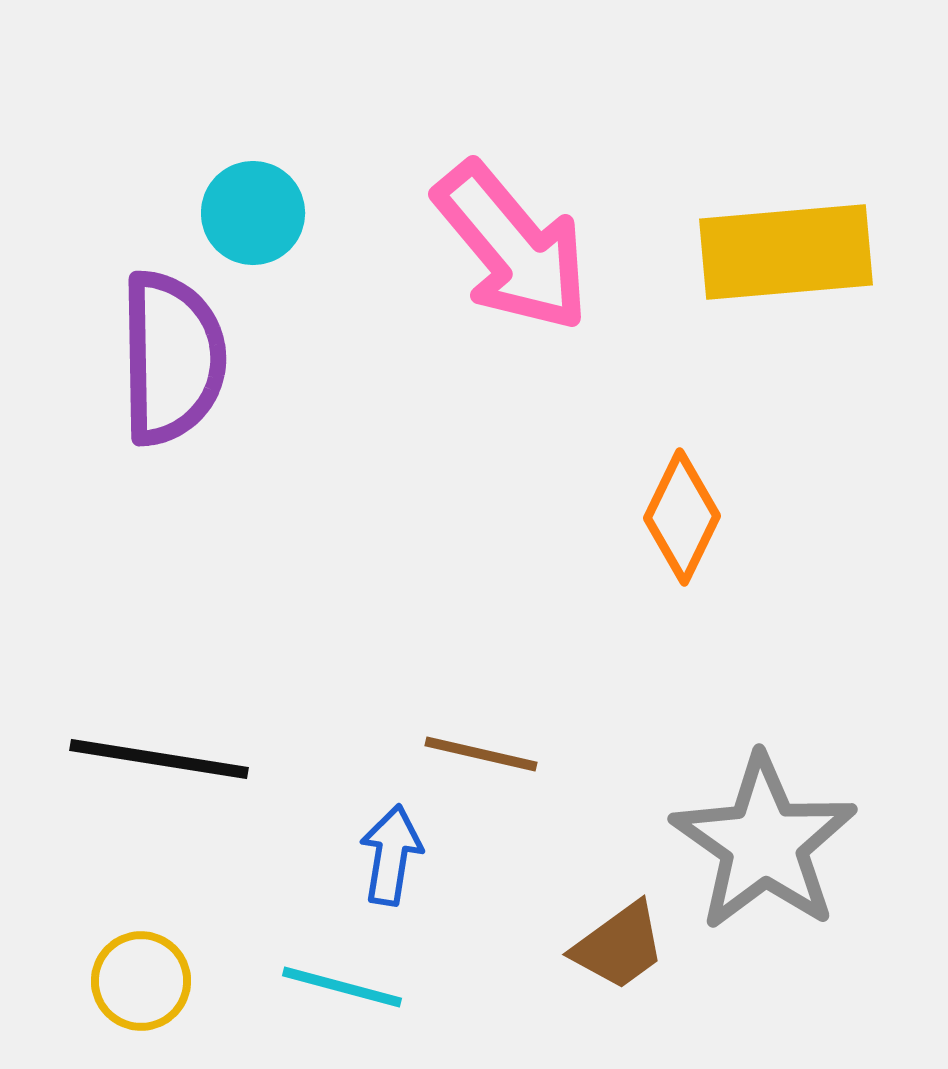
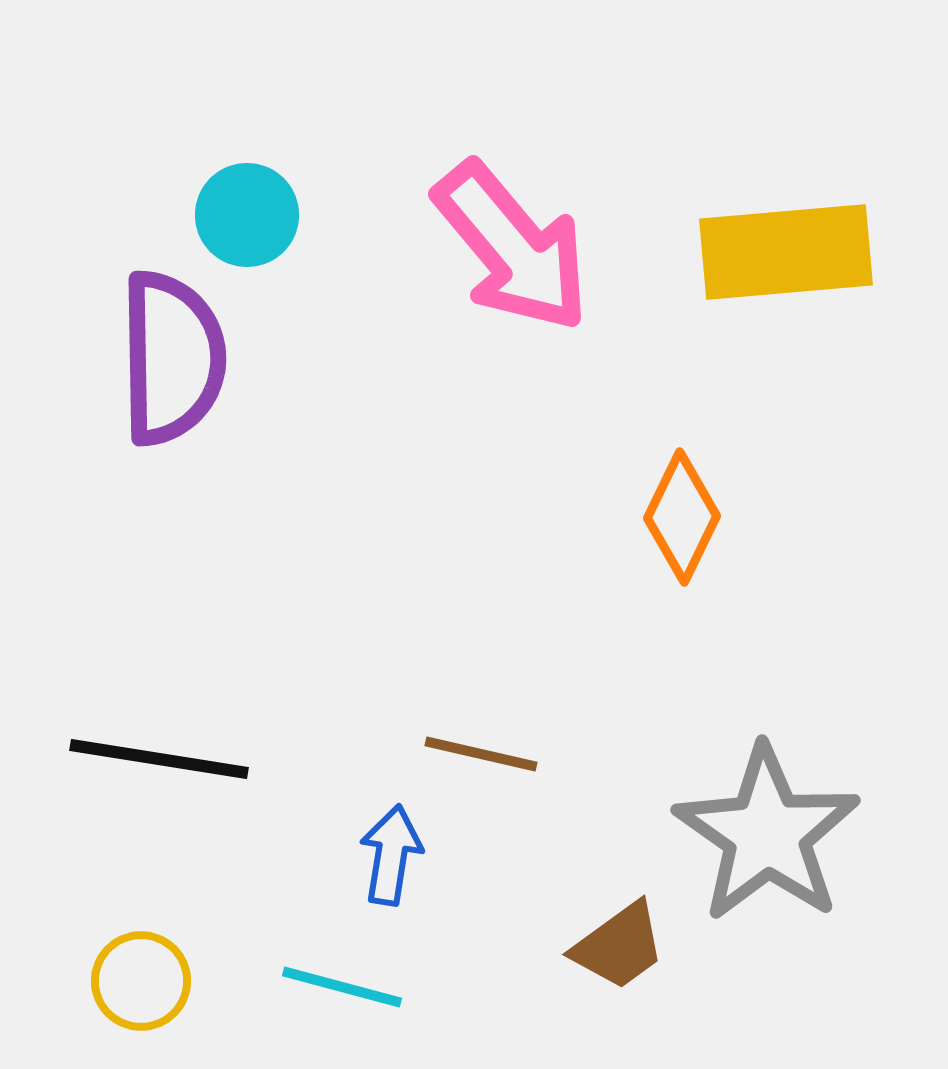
cyan circle: moved 6 px left, 2 px down
gray star: moved 3 px right, 9 px up
